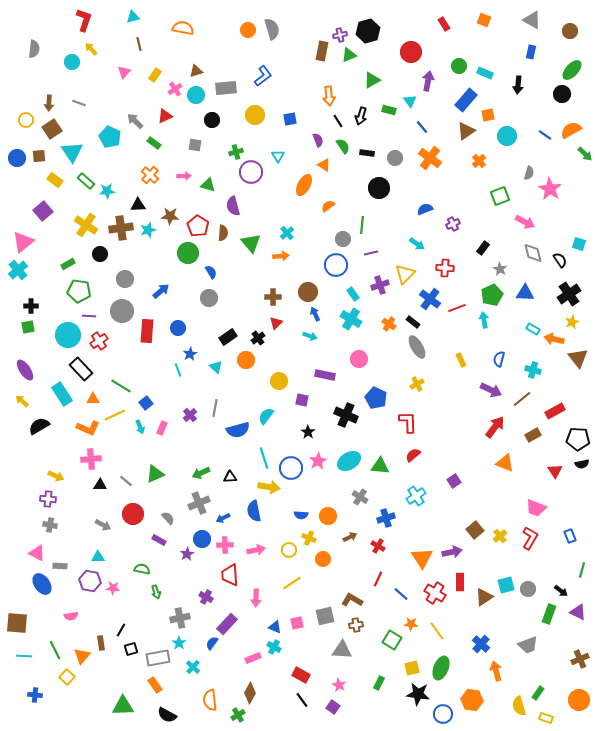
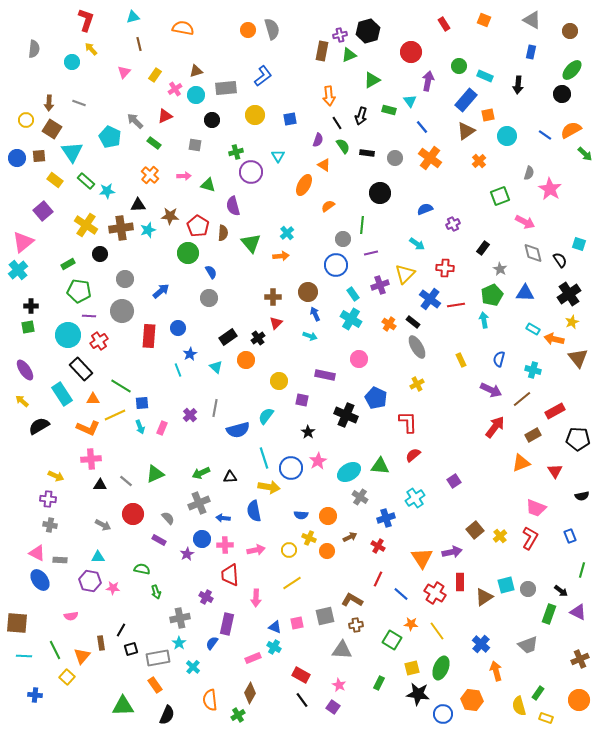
red L-shape at (84, 20): moved 2 px right
cyan rectangle at (485, 73): moved 3 px down
black line at (338, 121): moved 1 px left, 2 px down
brown square at (52, 129): rotated 24 degrees counterclockwise
purple semicircle at (318, 140): rotated 40 degrees clockwise
black circle at (379, 188): moved 1 px right, 5 px down
red line at (457, 308): moved 1 px left, 3 px up; rotated 12 degrees clockwise
red rectangle at (147, 331): moved 2 px right, 5 px down
blue square at (146, 403): moved 4 px left; rotated 32 degrees clockwise
cyan ellipse at (349, 461): moved 11 px down
orange triangle at (505, 463): moved 16 px right; rotated 42 degrees counterclockwise
black semicircle at (582, 464): moved 32 px down
cyan cross at (416, 496): moved 1 px left, 2 px down
blue arrow at (223, 518): rotated 32 degrees clockwise
orange circle at (323, 559): moved 4 px right, 8 px up
gray rectangle at (60, 566): moved 6 px up
blue ellipse at (42, 584): moved 2 px left, 4 px up
purple rectangle at (227, 624): rotated 30 degrees counterclockwise
black semicircle at (167, 715): rotated 96 degrees counterclockwise
